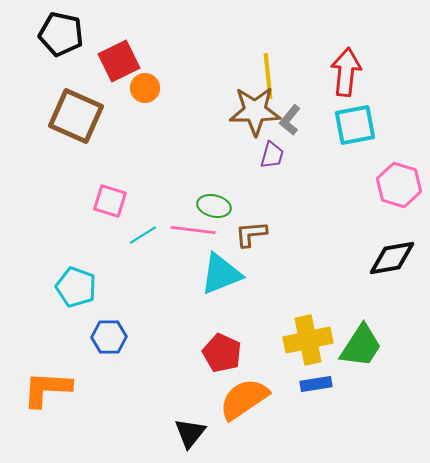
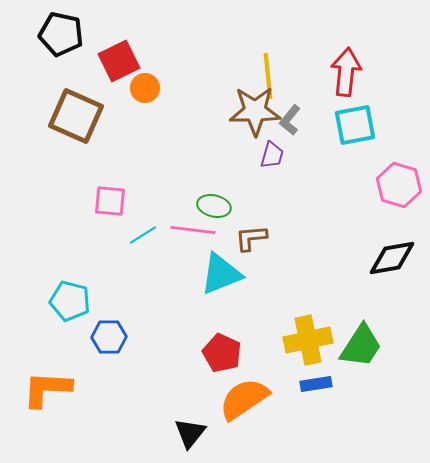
pink square: rotated 12 degrees counterclockwise
brown L-shape: moved 4 px down
cyan pentagon: moved 6 px left, 14 px down; rotated 6 degrees counterclockwise
